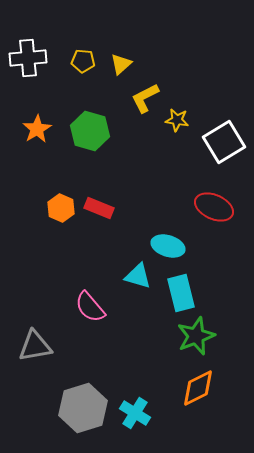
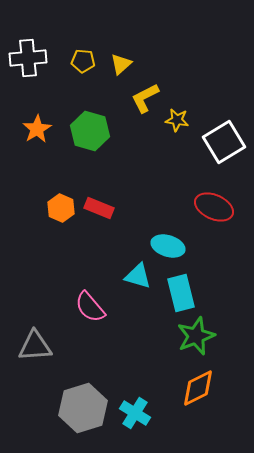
gray triangle: rotated 6 degrees clockwise
